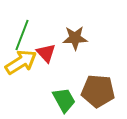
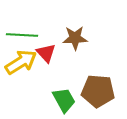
green line: rotated 72 degrees clockwise
